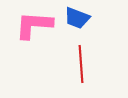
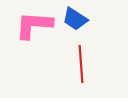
blue trapezoid: moved 2 px left, 1 px down; rotated 12 degrees clockwise
